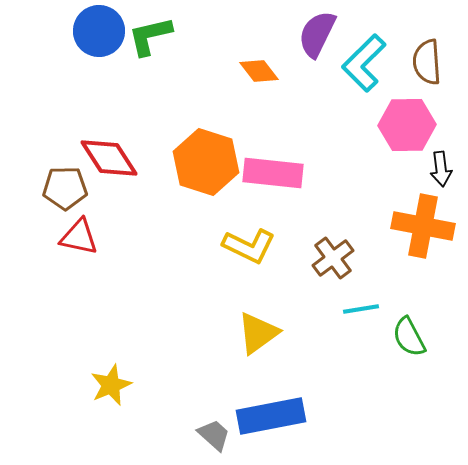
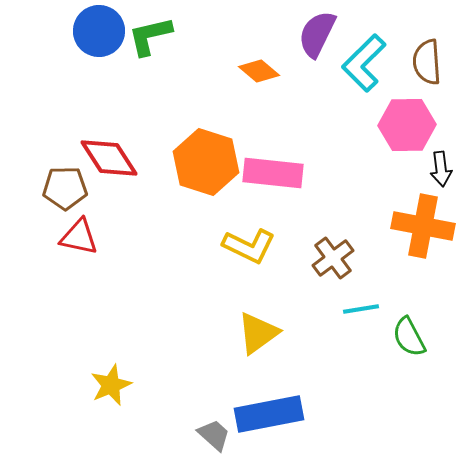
orange diamond: rotated 12 degrees counterclockwise
blue rectangle: moved 2 px left, 2 px up
